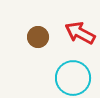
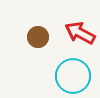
cyan circle: moved 2 px up
